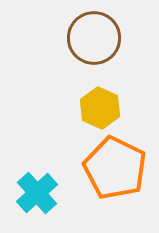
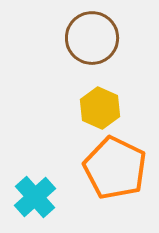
brown circle: moved 2 px left
cyan cross: moved 2 px left, 4 px down
